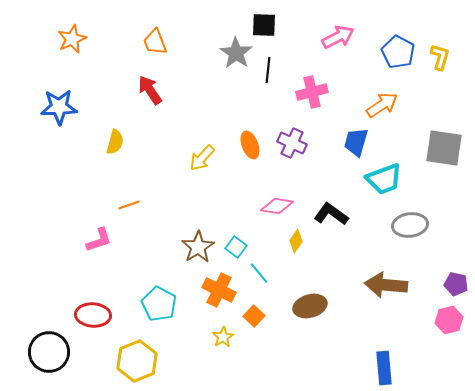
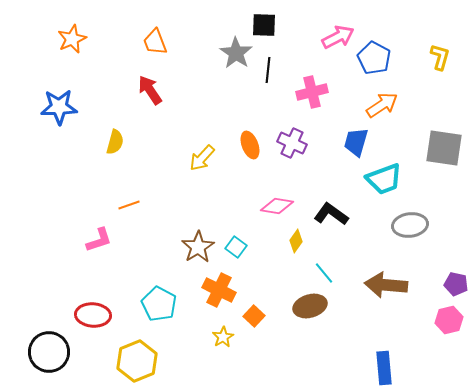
blue pentagon: moved 24 px left, 6 px down
cyan line: moved 65 px right
